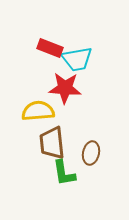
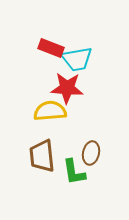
red rectangle: moved 1 px right
red star: moved 2 px right
yellow semicircle: moved 12 px right
brown trapezoid: moved 10 px left, 13 px down
green L-shape: moved 10 px right, 1 px up
